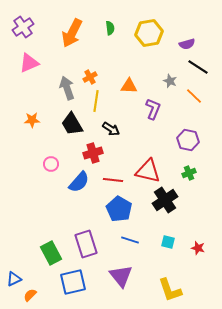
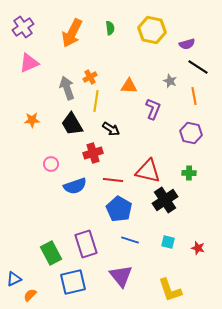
yellow hexagon: moved 3 px right, 3 px up; rotated 20 degrees clockwise
orange line: rotated 36 degrees clockwise
purple hexagon: moved 3 px right, 7 px up
green cross: rotated 24 degrees clockwise
blue semicircle: moved 4 px left, 4 px down; rotated 30 degrees clockwise
